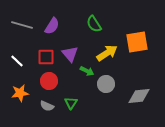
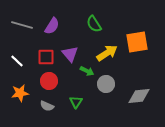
green triangle: moved 5 px right, 1 px up
